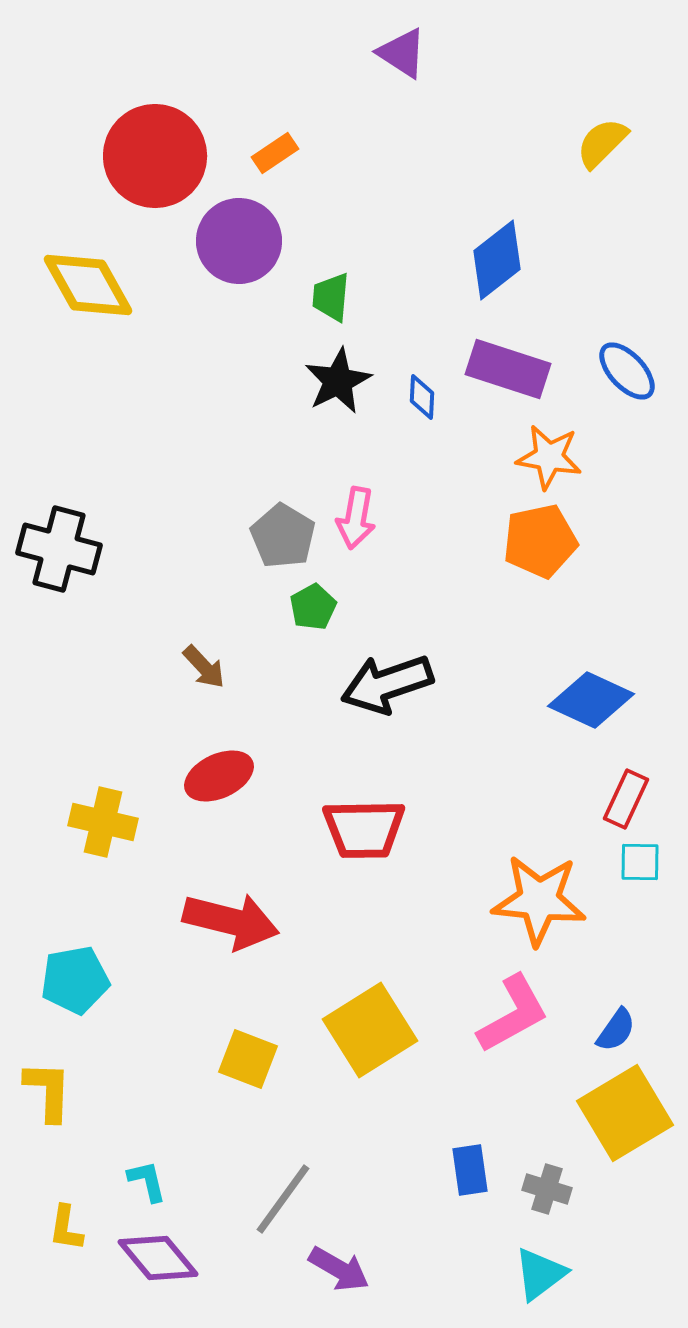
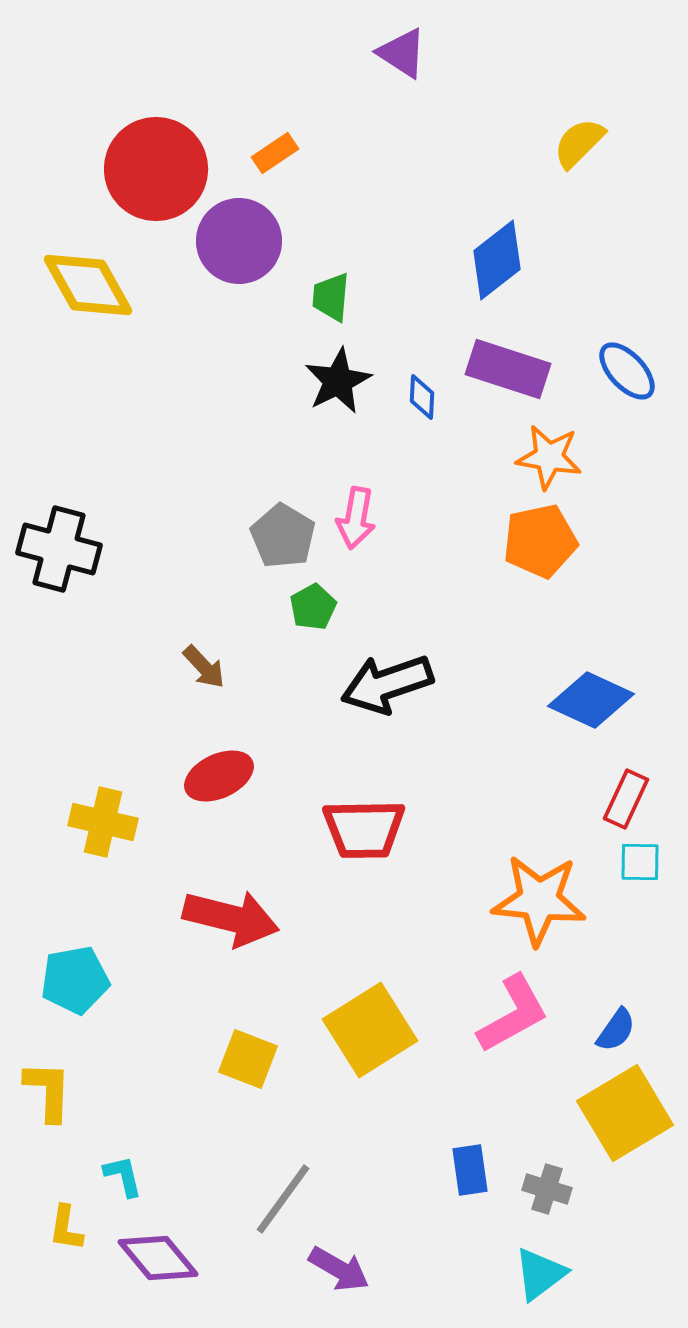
yellow semicircle at (602, 143): moved 23 px left
red circle at (155, 156): moved 1 px right, 13 px down
red arrow at (231, 921): moved 3 px up
cyan L-shape at (147, 1181): moved 24 px left, 5 px up
